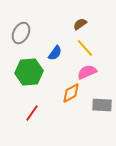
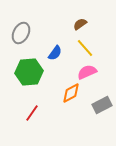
gray rectangle: rotated 30 degrees counterclockwise
